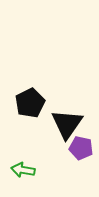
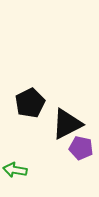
black triangle: rotated 28 degrees clockwise
green arrow: moved 8 px left
